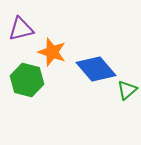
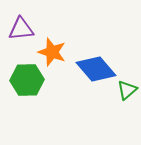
purple triangle: rotated 8 degrees clockwise
green hexagon: rotated 16 degrees counterclockwise
